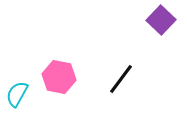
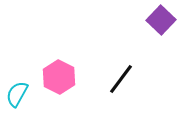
pink hexagon: rotated 16 degrees clockwise
